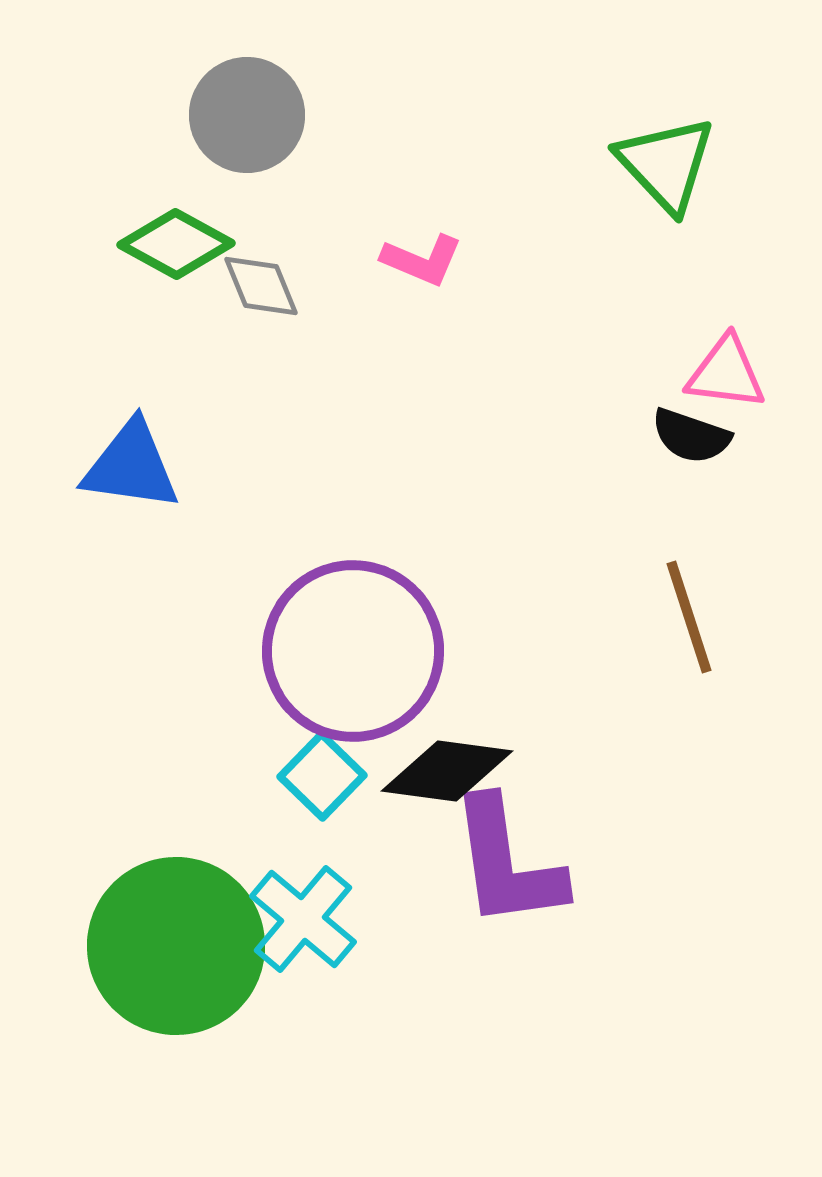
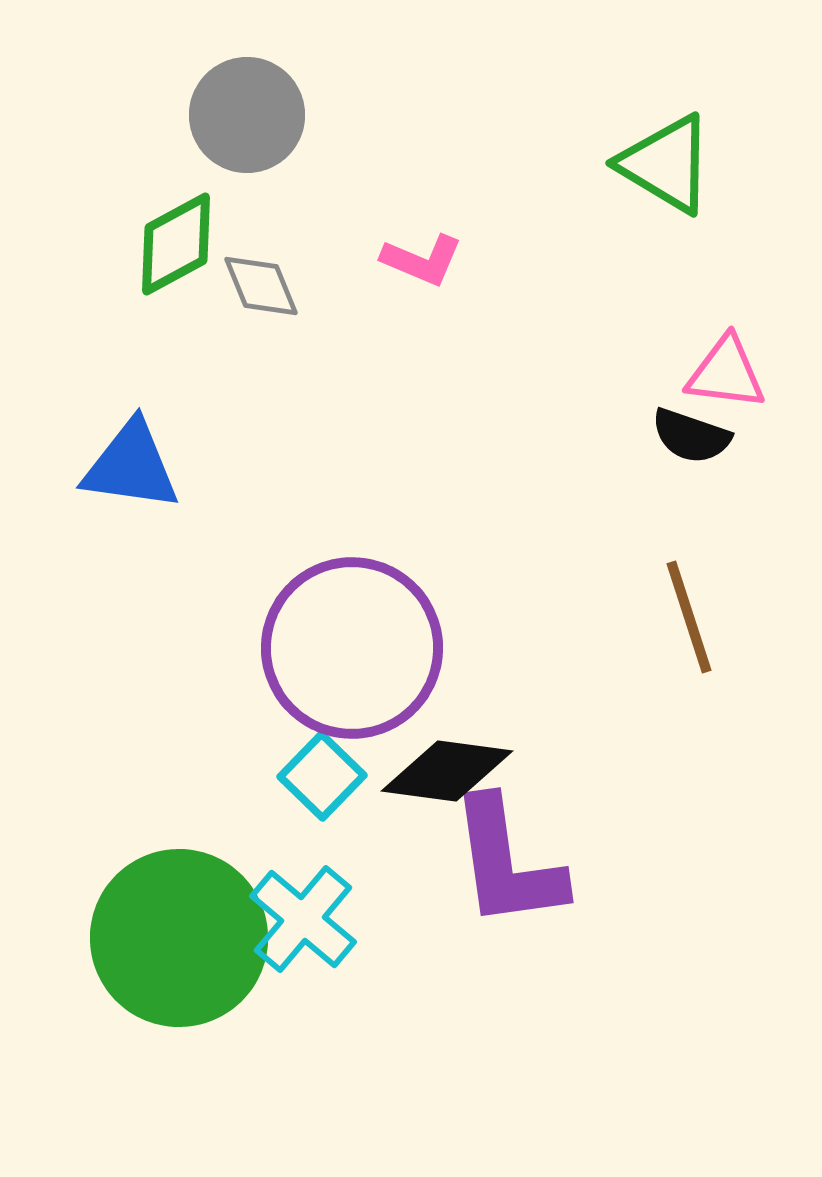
green triangle: rotated 16 degrees counterclockwise
green diamond: rotated 57 degrees counterclockwise
purple circle: moved 1 px left, 3 px up
green circle: moved 3 px right, 8 px up
